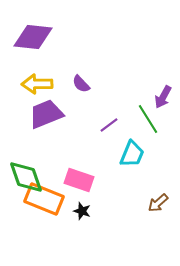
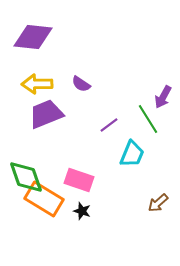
purple semicircle: rotated 12 degrees counterclockwise
orange rectangle: rotated 9 degrees clockwise
